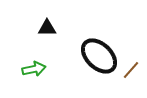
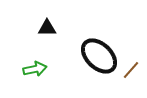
green arrow: moved 1 px right
